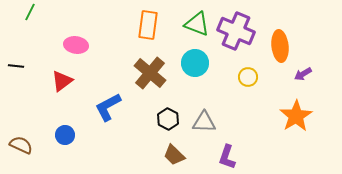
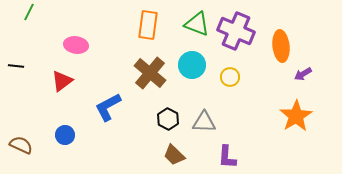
green line: moved 1 px left
orange ellipse: moved 1 px right
cyan circle: moved 3 px left, 2 px down
yellow circle: moved 18 px left
purple L-shape: rotated 15 degrees counterclockwise
